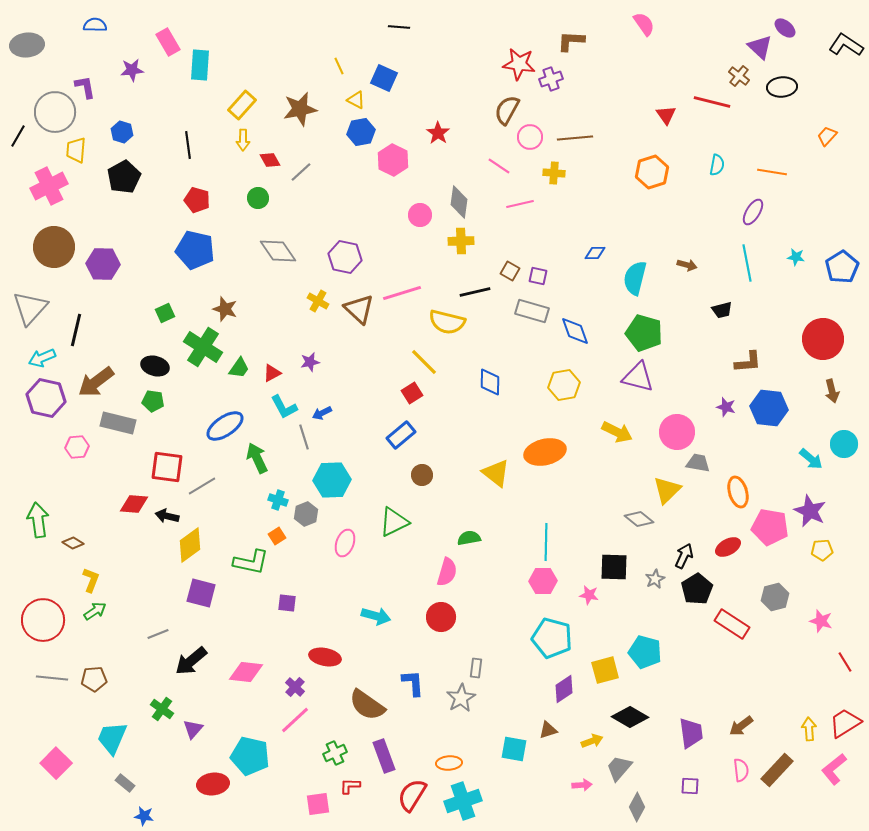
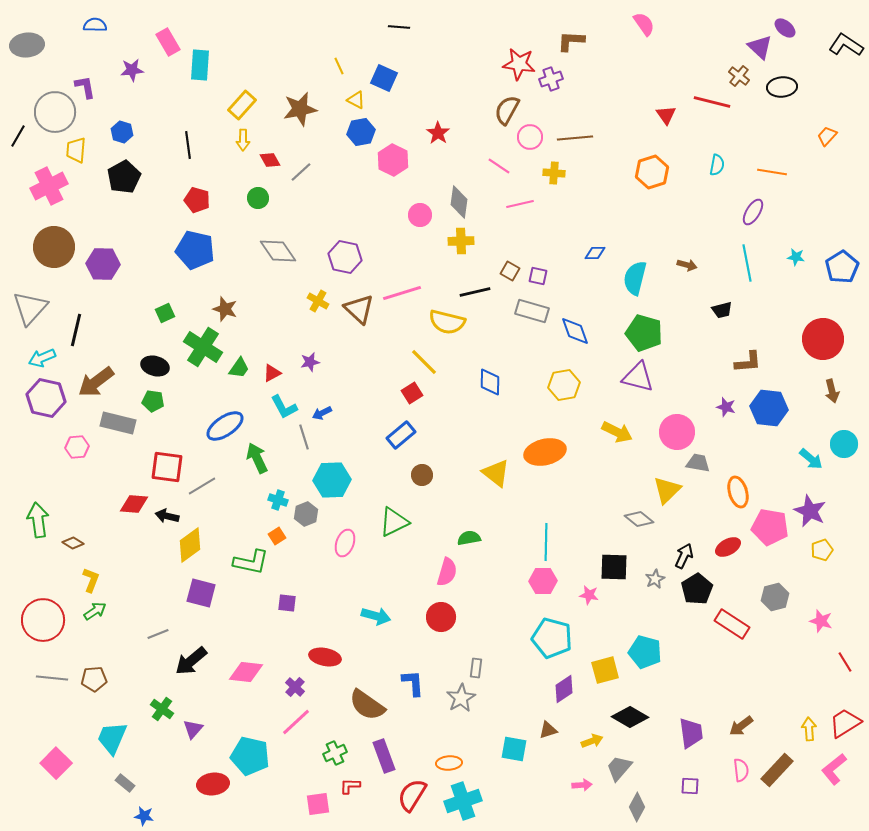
yellow pentagon at (822, 550): rotated 15 degrees counterclockwise
pink line at (295, 720): moved 1 px right, 2 px down
